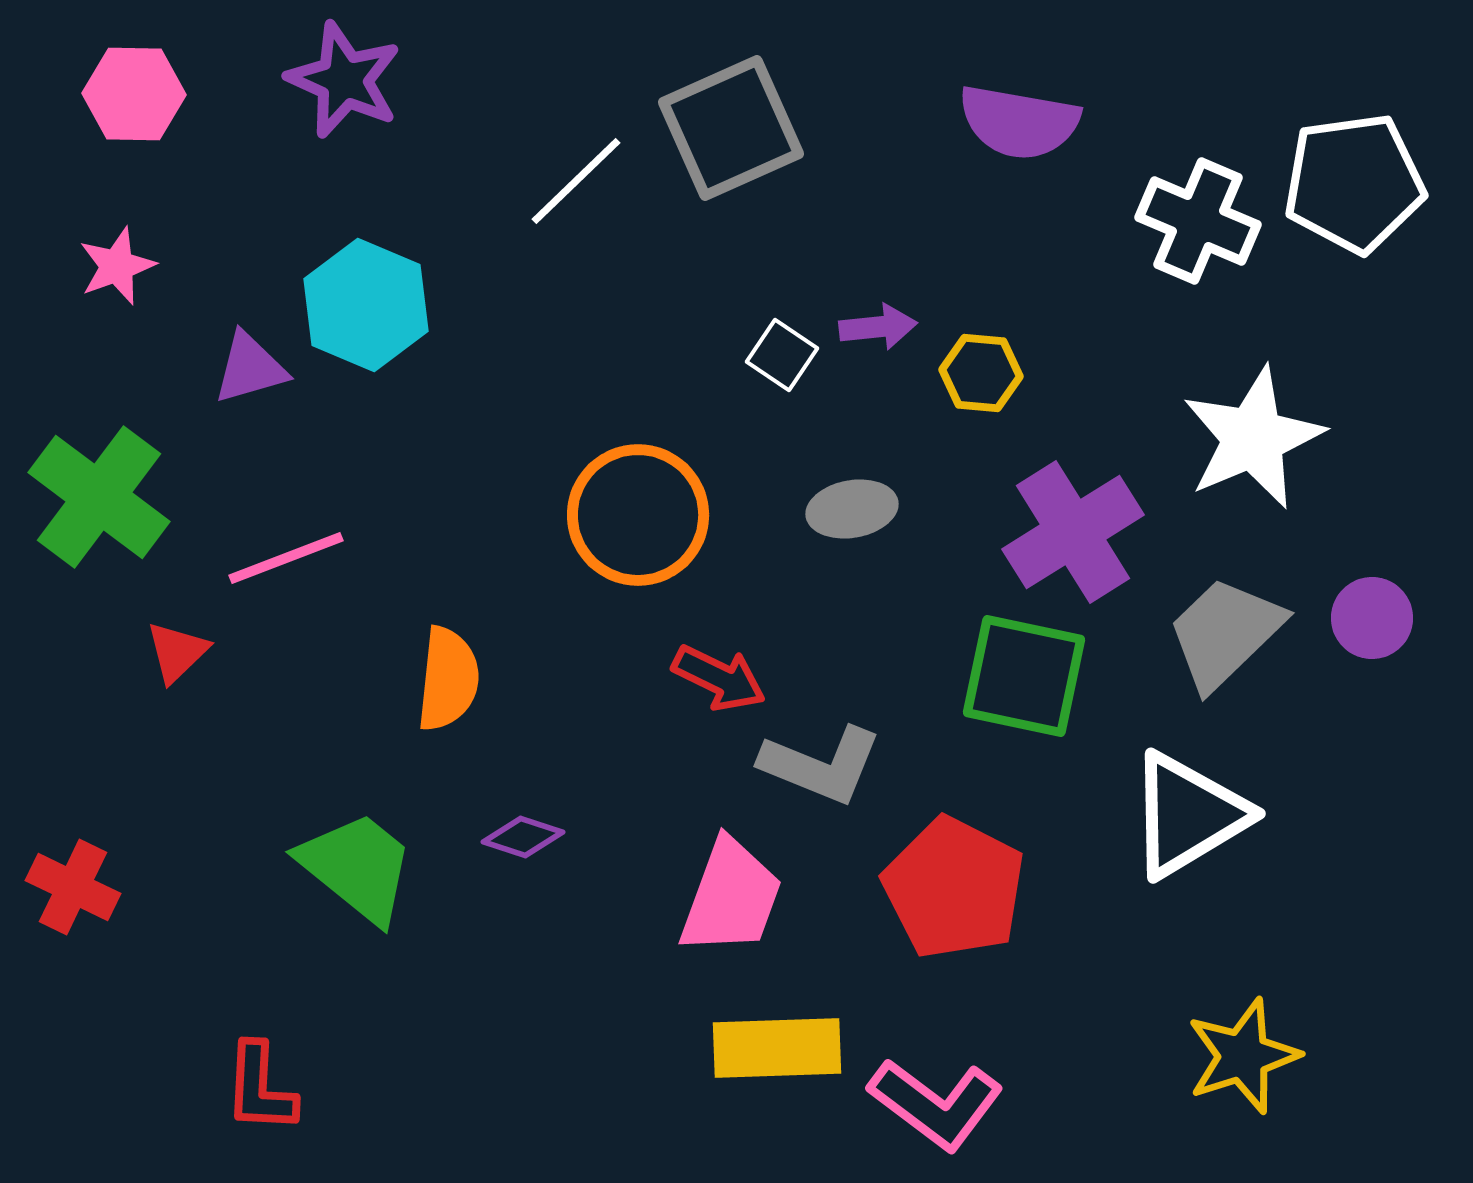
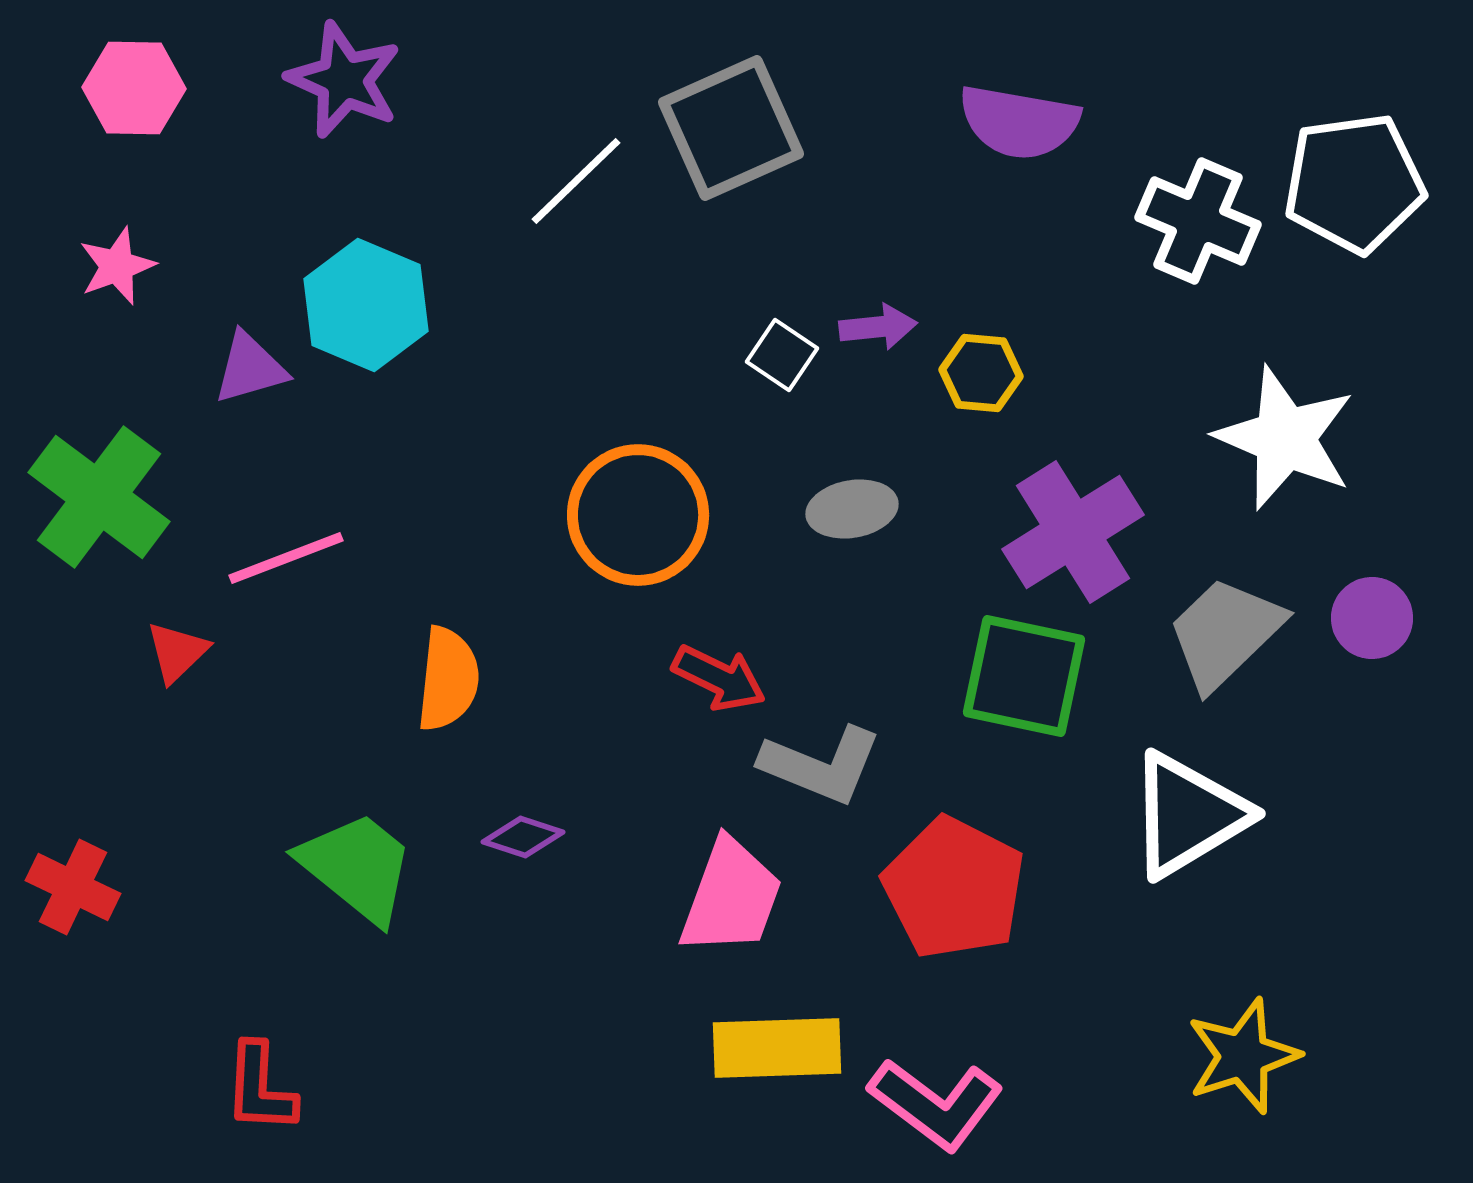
pink hexagon: moved 6 px up
white star: moved 32 px right; rotated 26 degrees counterclockwise
